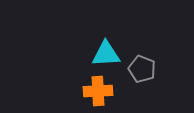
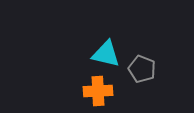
cyan triangle: rotated 16 degrees clockwise
